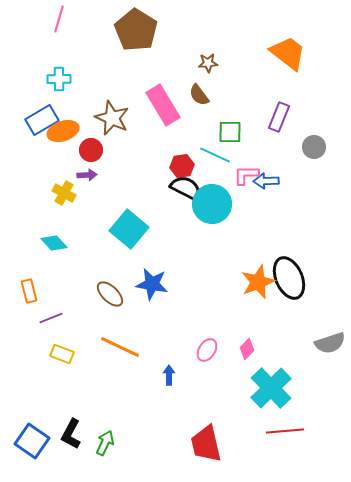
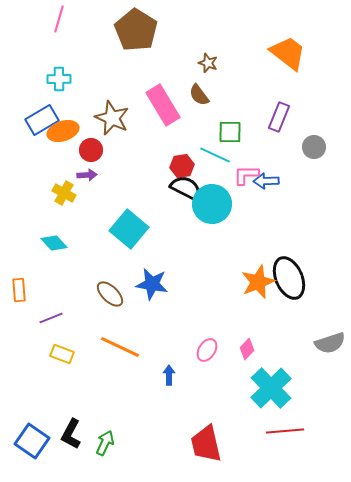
brown star at (208, 63): rotated 24 degrees clockwise
orange rectangle at (29, 291): moved 10 px left, 1 px up; rotated 10 degrees clockwise
